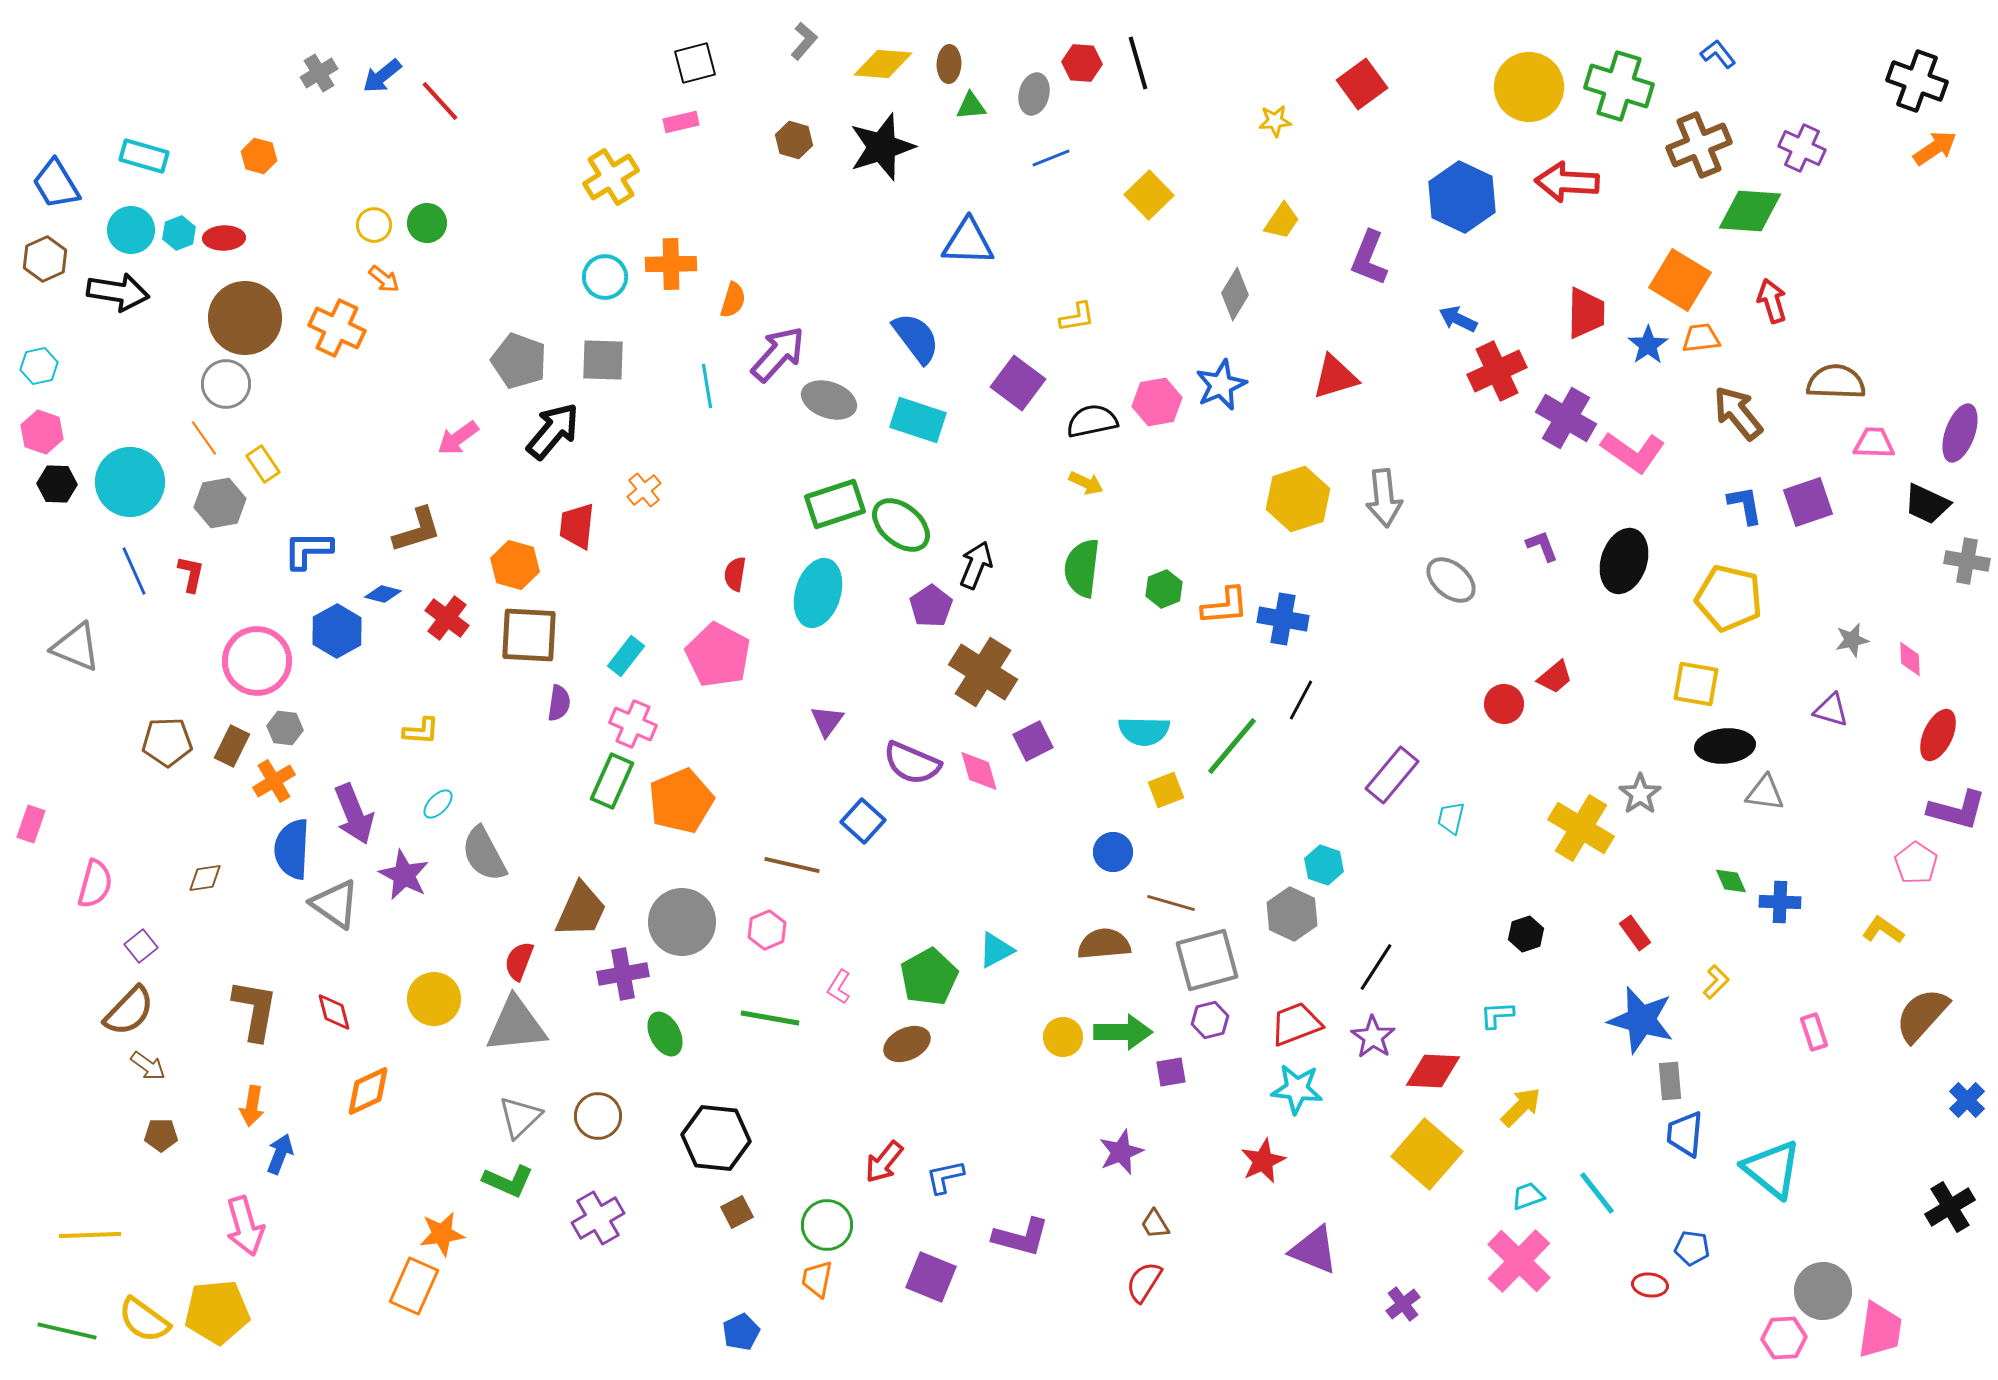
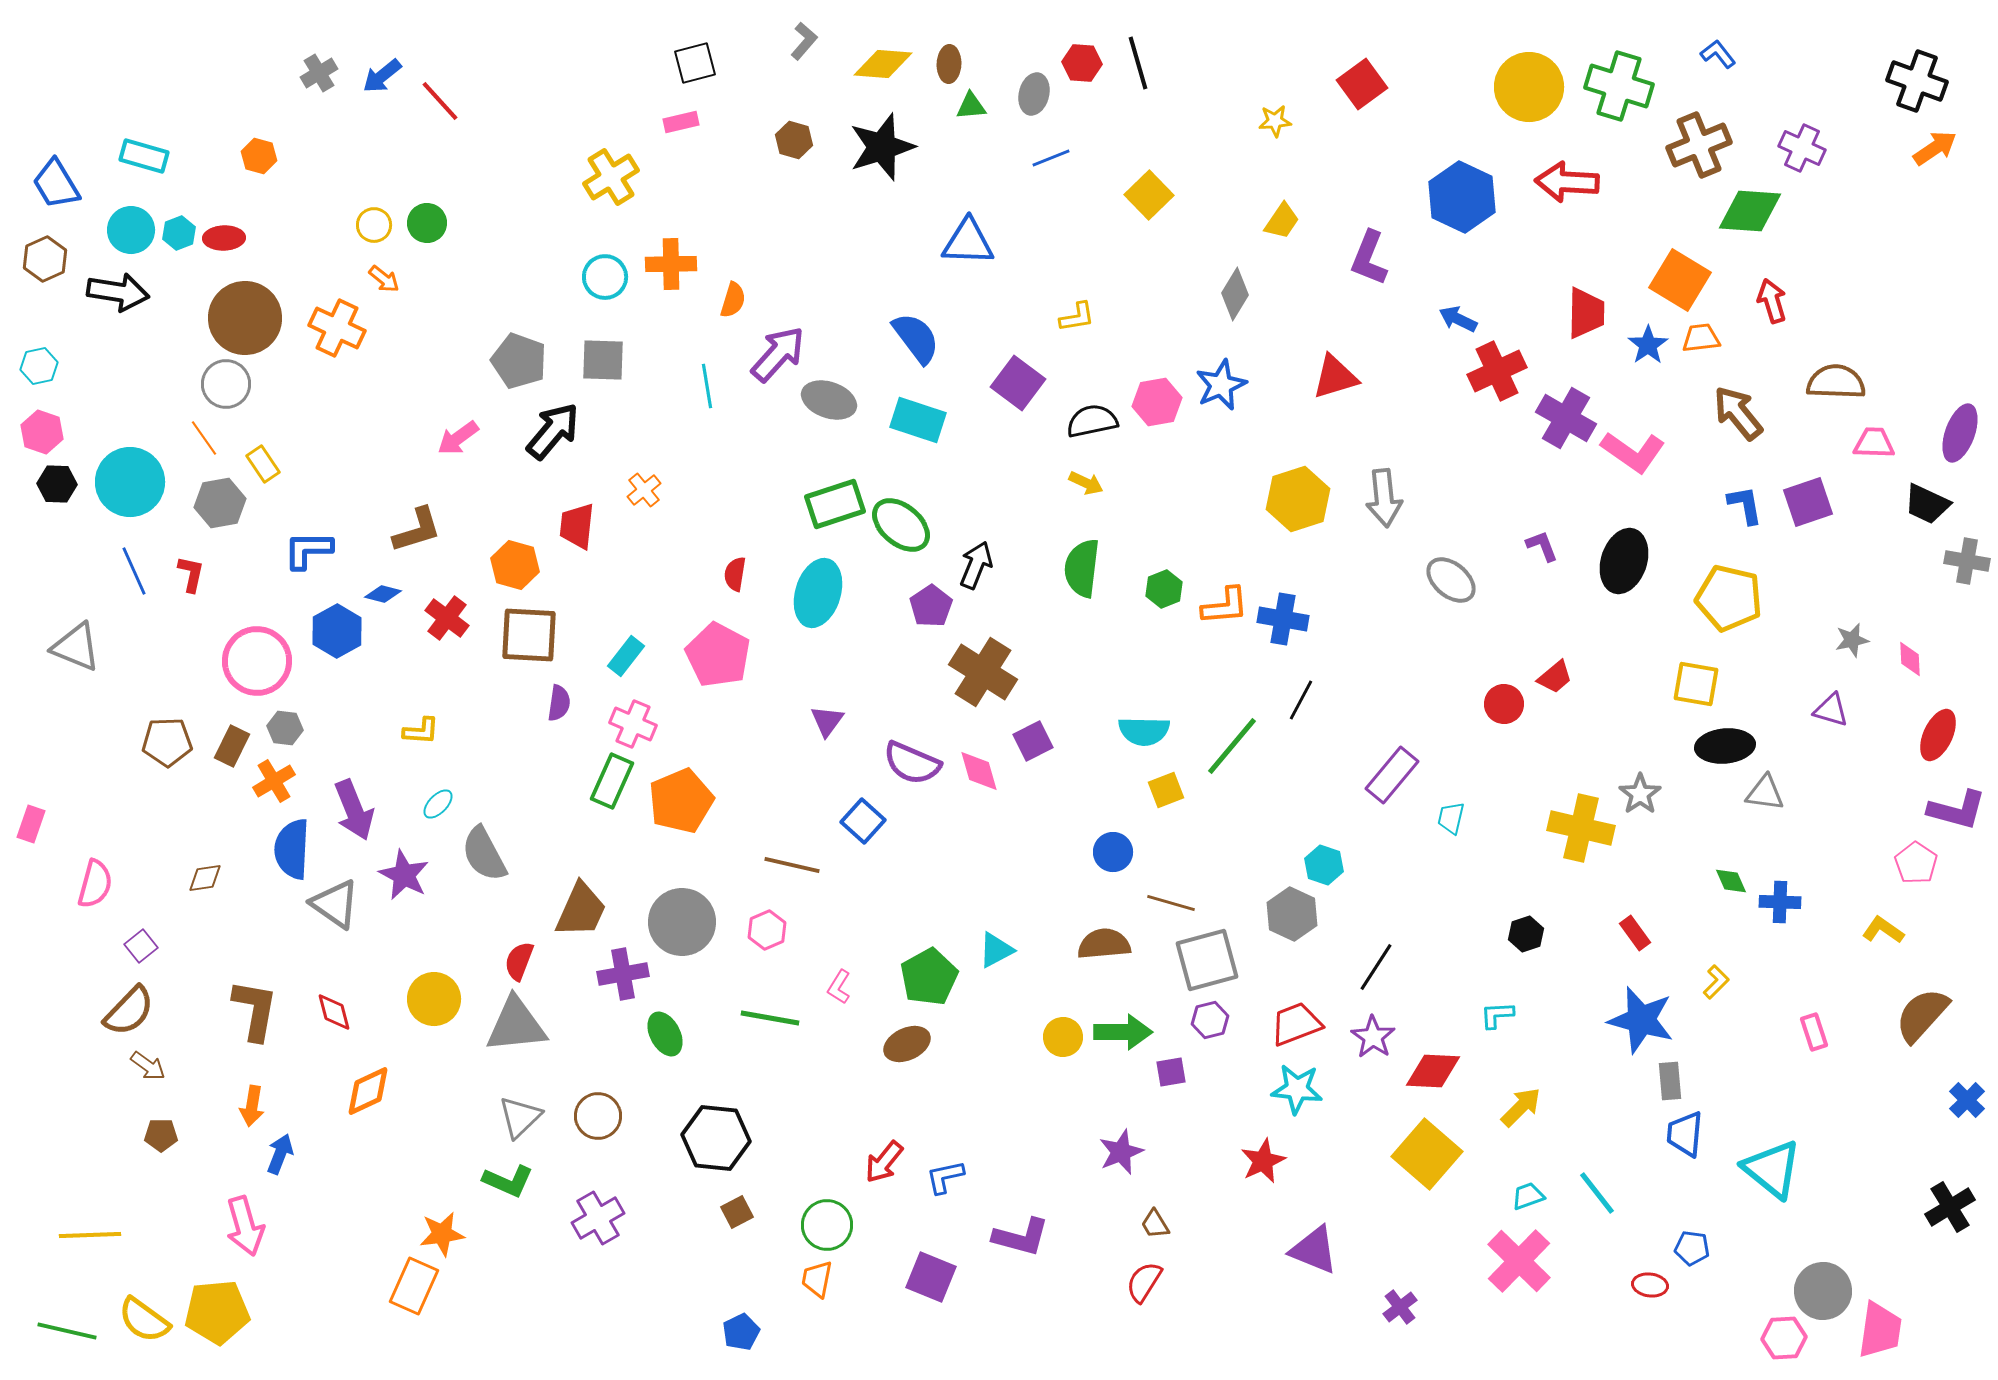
purple arrow at (354, 814): moved 4 px up
yellow cross at (1581, 828): rotated 18 degrees counterclockwise
purple cross at (1403, 1304): moved 3 px left, 3 px down
